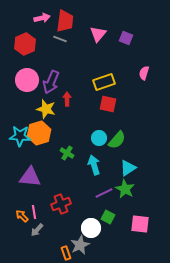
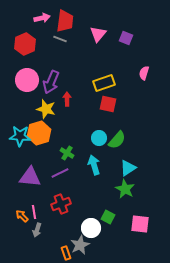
yellow rectangle: moved 1 px down
purple line: moved 44 px left, 20 px up
gray arrow: rotated 24 degrees counterclockwise
